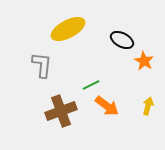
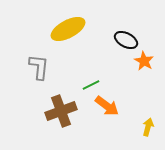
black ellipse: moved 4 px right
gray L-shape: moved 3 px left, 2 px down
yellow arrow: moved 21 px down
